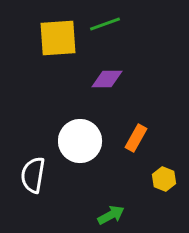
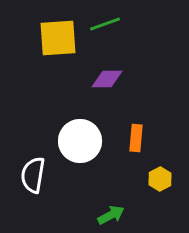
orange rectangle: rotated 24 degrees counterclockwise
yellow hexagon: moved 4 px left; rotated 10 degrees clockwise
